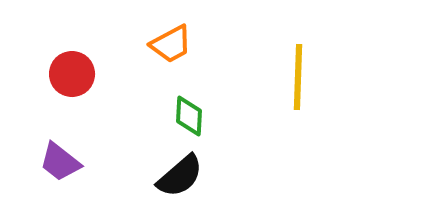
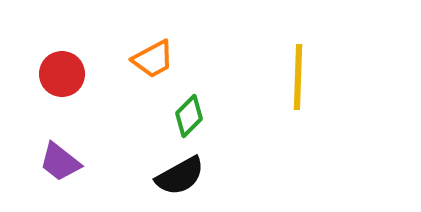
orange trapezoid: moved 18 px left, 15 px down
red circle: moved 10 px left
green diamond: rotated 42 degrees clockwise
black semicircle: rotated 12 degrees clockwise
